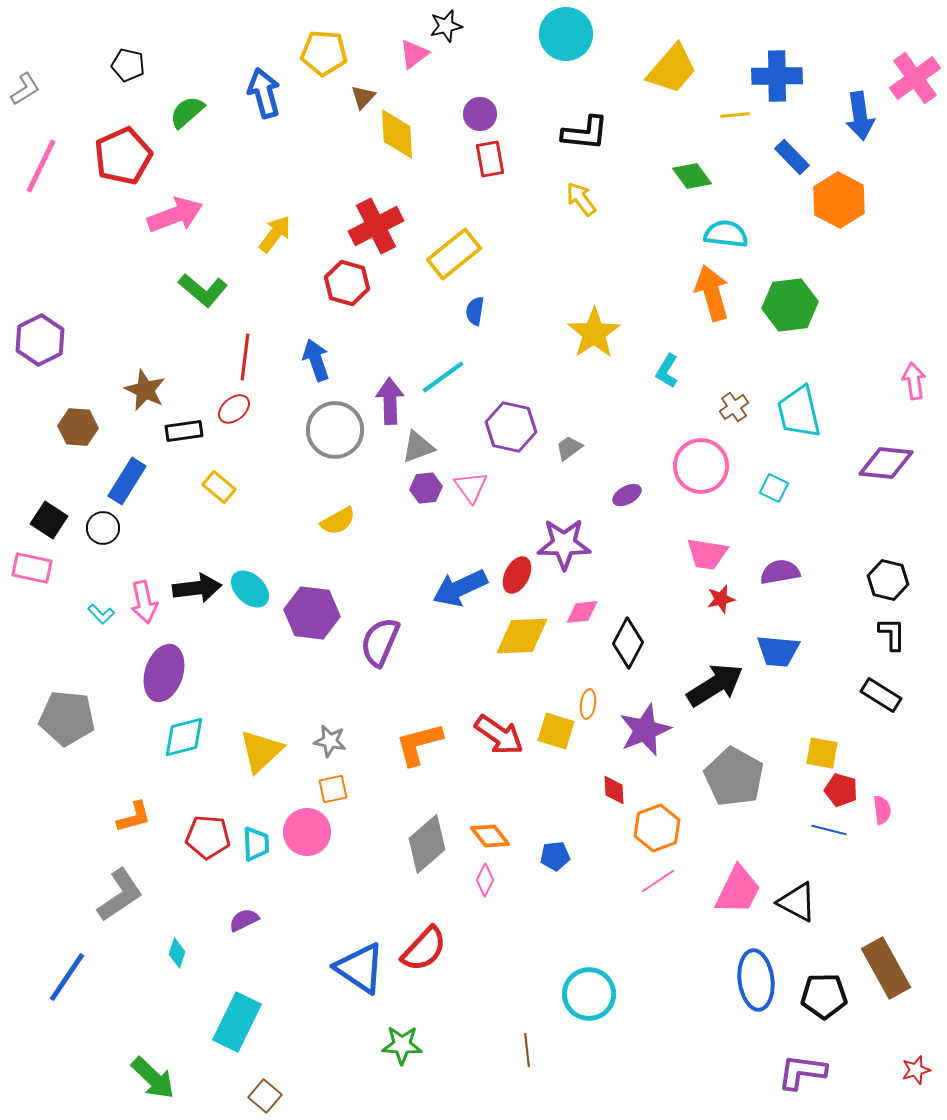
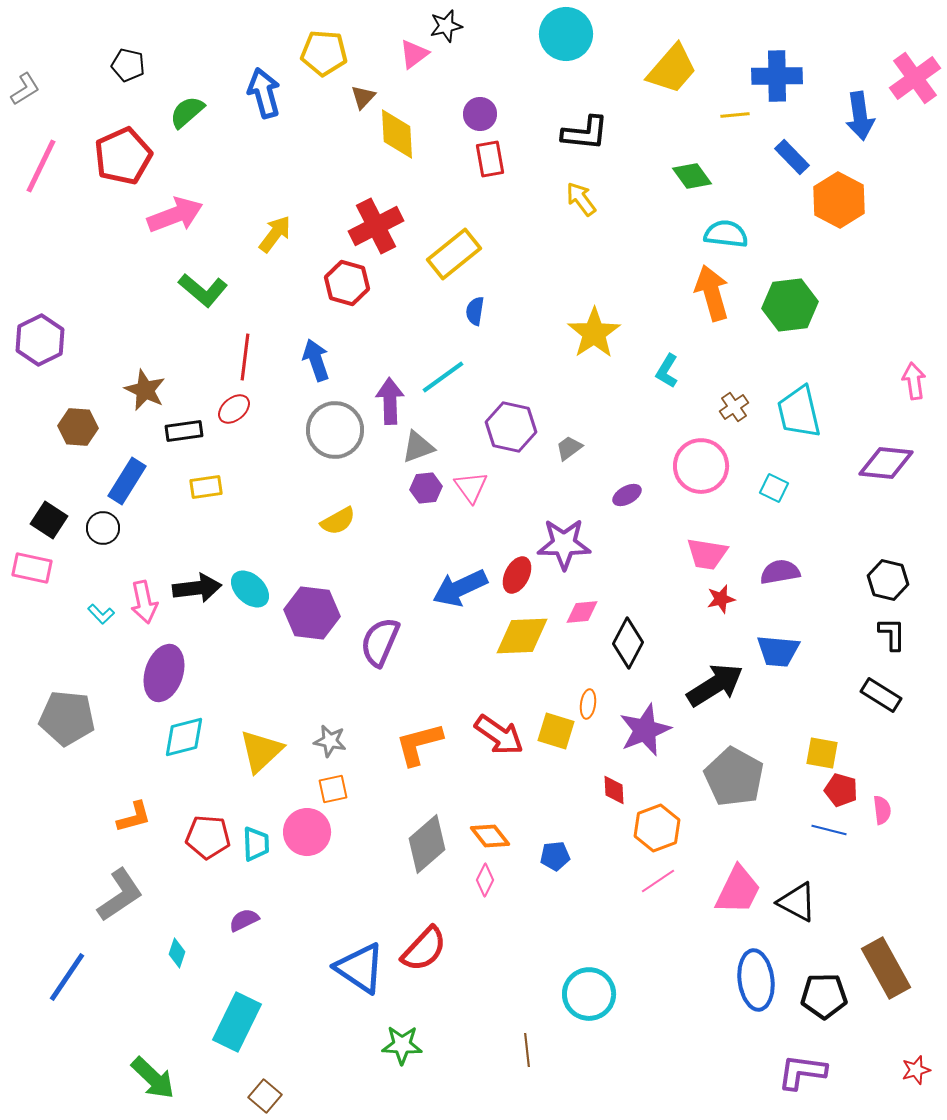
yellow rectangle at (219, 487): moved 13 px left; rotated 48 degrees counterclockwise
